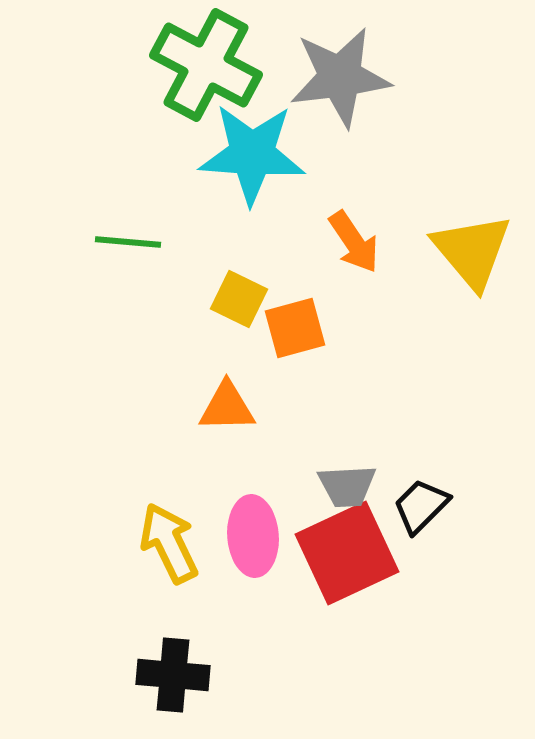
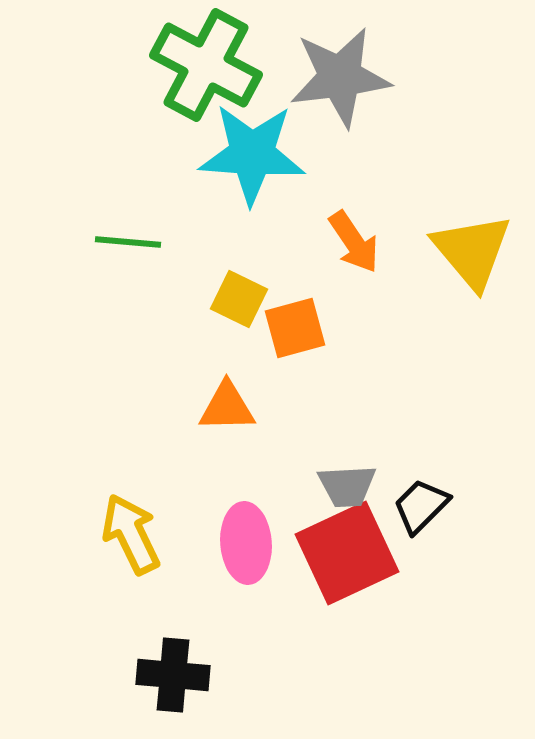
pink ellipse: moved 7 px left, 7 px down
yellow arrow: moved 38 px left, 9 px up
